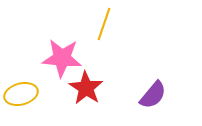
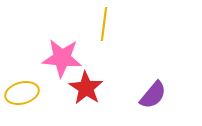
yellow line: rotated 12 degrees counterclockwise
yellow ellipse: moved 1 px right, 1 px up
